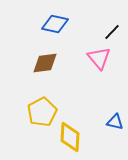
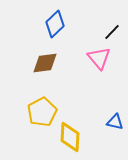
blue diamond: rotated 56 degrees counterclockwise
